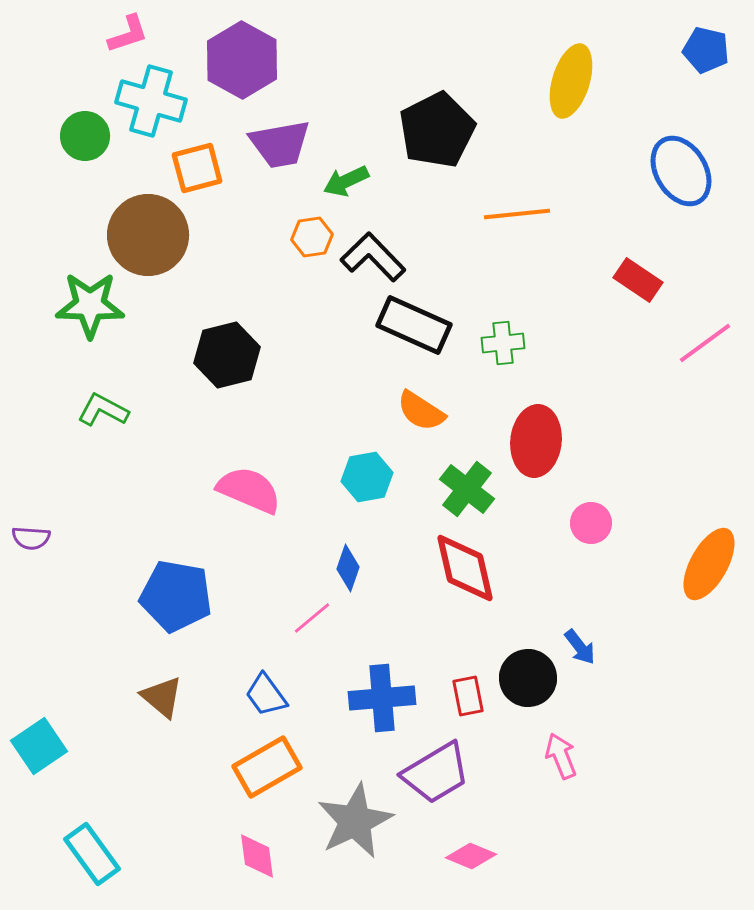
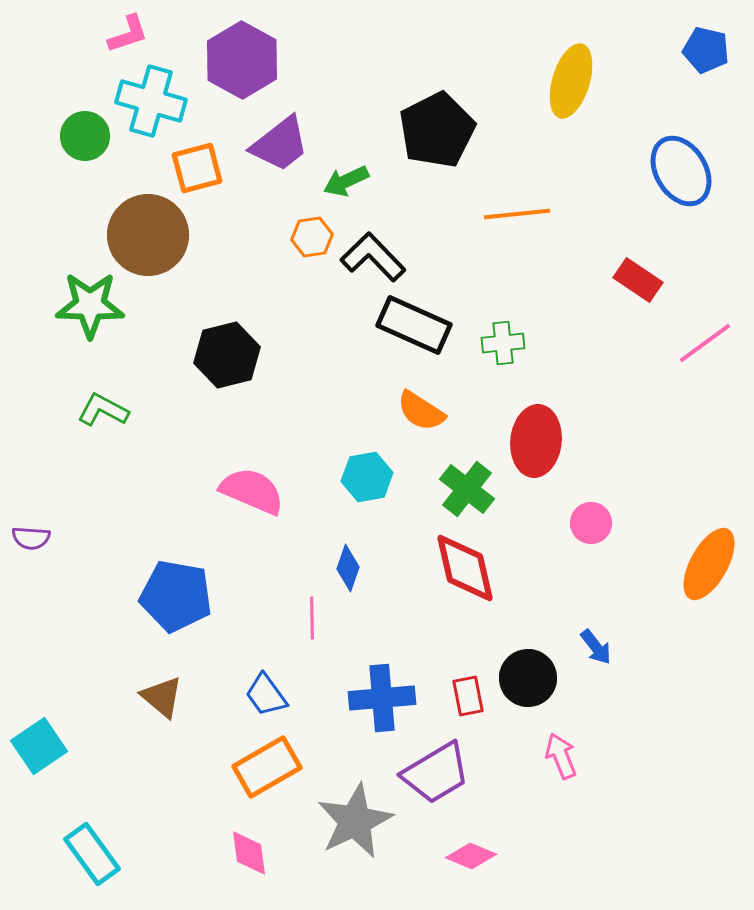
purple trapezoid at (280, 144): rotated 28 degrees counterclockwise
pink semicircle at (249, 490): moved 3 px right, 1 px down
pink line at (312, 618): rotated 51 degrees counterclockwise
blue arrow at (580, 647): moved 16 px right
pink diamond at (257, 856): moved 8 px left, 3 px up
